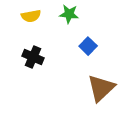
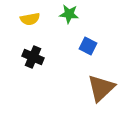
yellow semicircle: moved 1 px left, 3 px down
blue square: rotated 18 degrees counterclockwise
